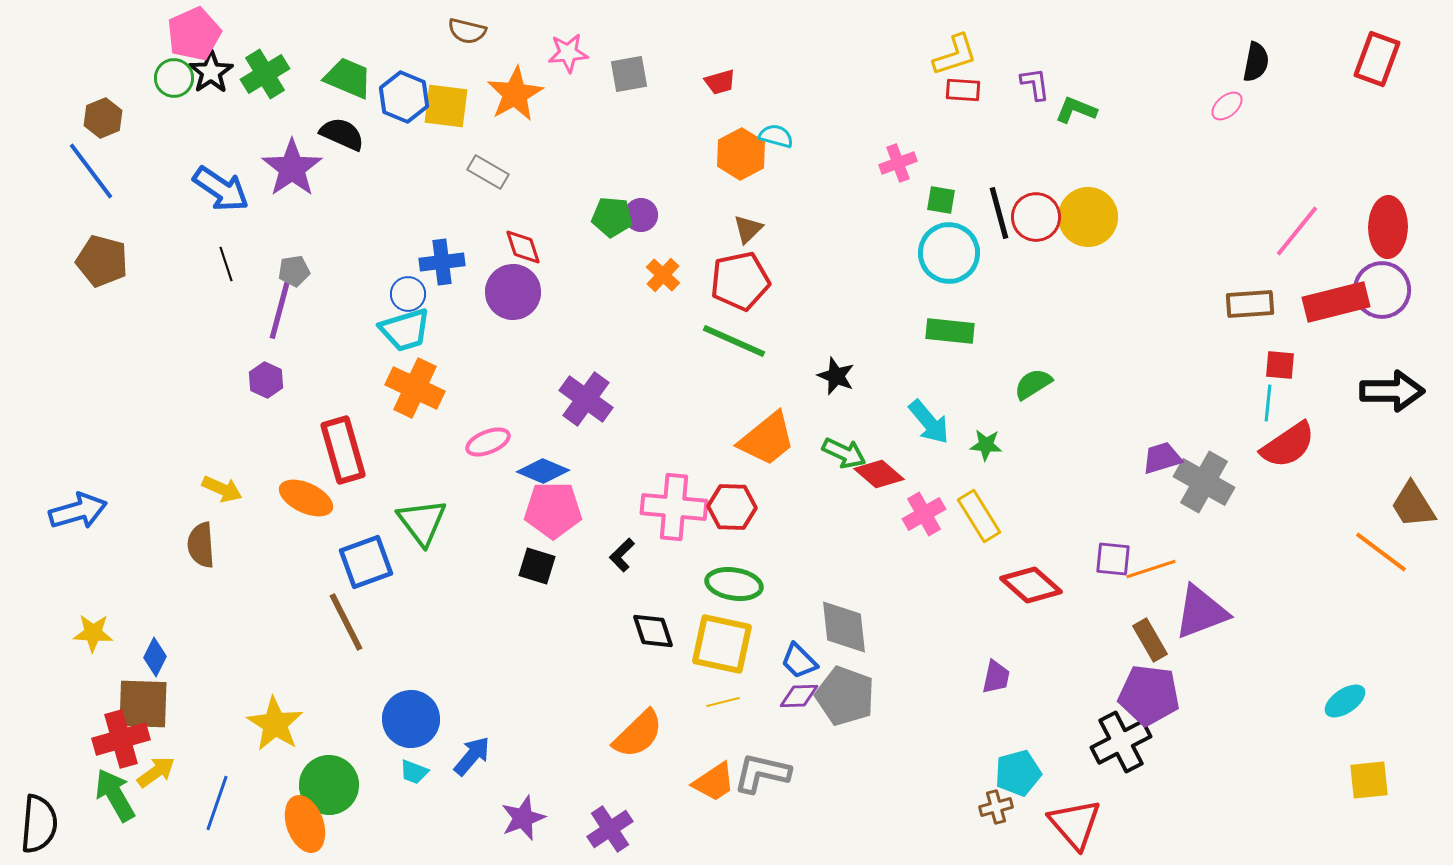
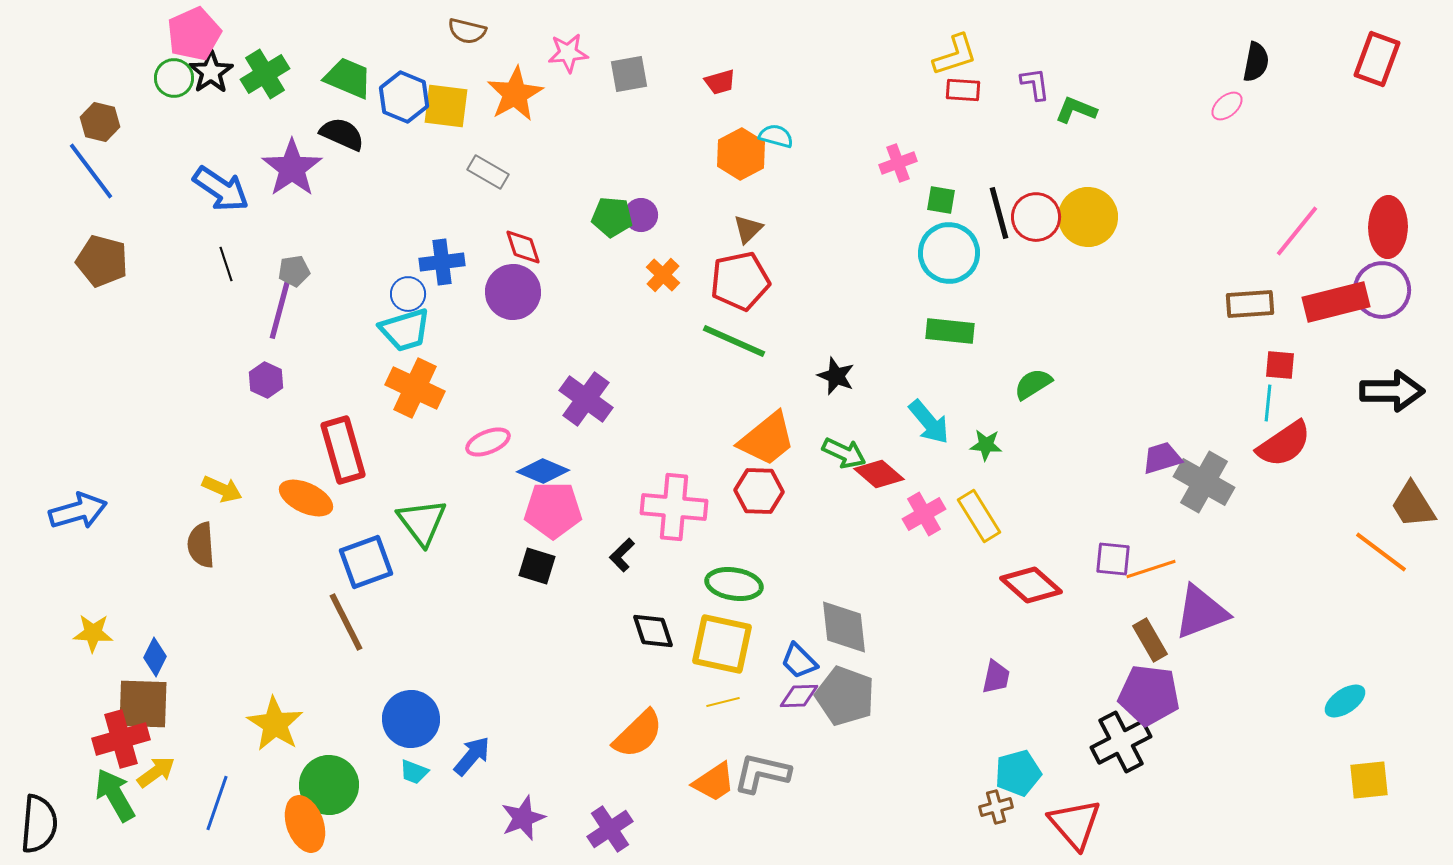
brown hexagon at (103, 118): moved 3 px left, 4 px down; rotated 24 degrees counterclockwise
red semicircle at (1288, 445): moved 4 px left, 1 px up
red hexagon at (732, 507): moved 27 px right, 16 px up
